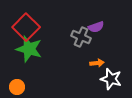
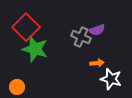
purple semicircle: moved 1 px right, 3 px down
green star: moved 6 px right
